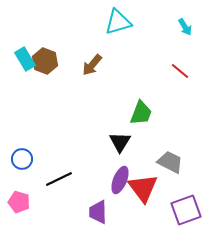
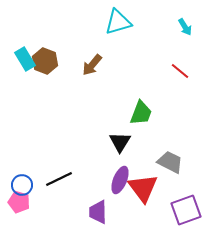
blue circle: moved 26 px down
